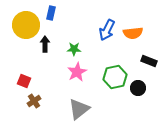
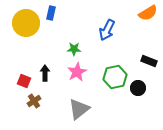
yellow circle: moved 2 px up
orange semicircle: moved 15 px right, 20 px up; rotated 24 degrees counterclockwise
black arrow: moved 29 px down
